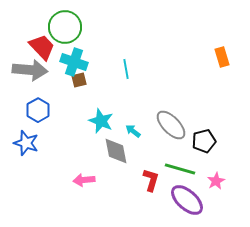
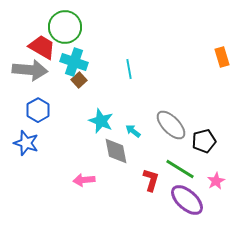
red trapezoid: rotated 16 degrees counterclockwise
cyan line: moved 3 px right
brown square: rotated 28 degrees counterclockwise
green line: rotated 16 degrees clockwise
